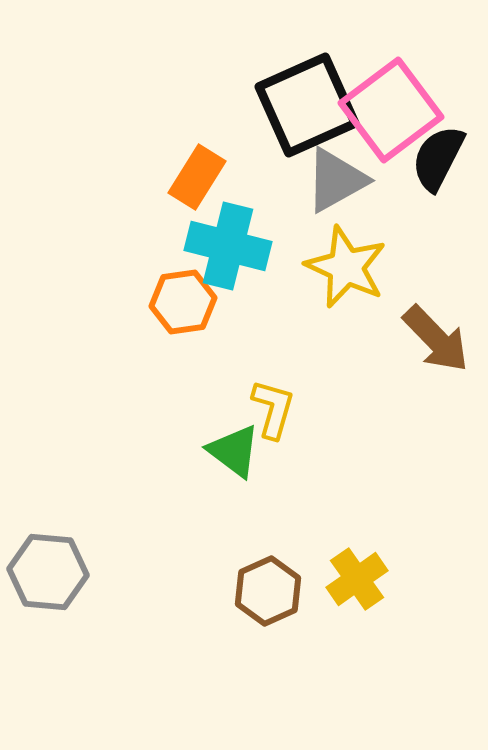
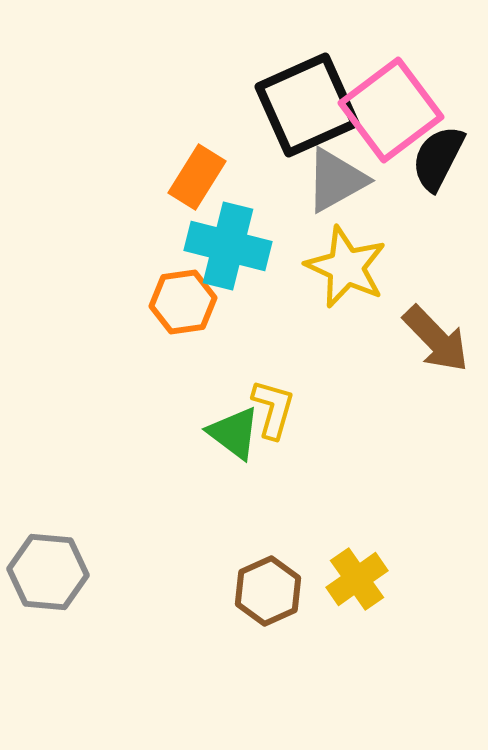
green triangle: moved 18 px up
